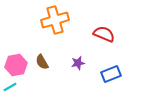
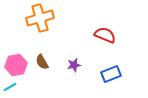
orange cross: moved 15 px left, 2 px up
red semicircle: moved 1 px right, 1 px down
purple star: moved 4 px left, 2 px down
